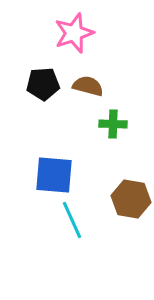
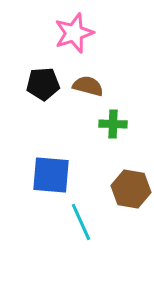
blue square: moved 3 px left
brown hexagon: moved 10 px up
cyan line: moved 9 px right, 2 px down
